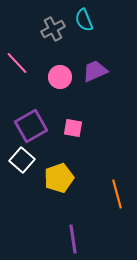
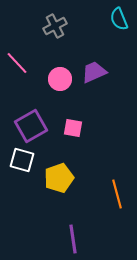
cyan semicircle: moved 35 px right, 1 px up
gray cross: moved 2 px right, 3 px up
purple trapezoid: moved 1 px left, 1 px down
pink circle: moved 2 px down
white square: rotated 25 degrees counterclockwise
